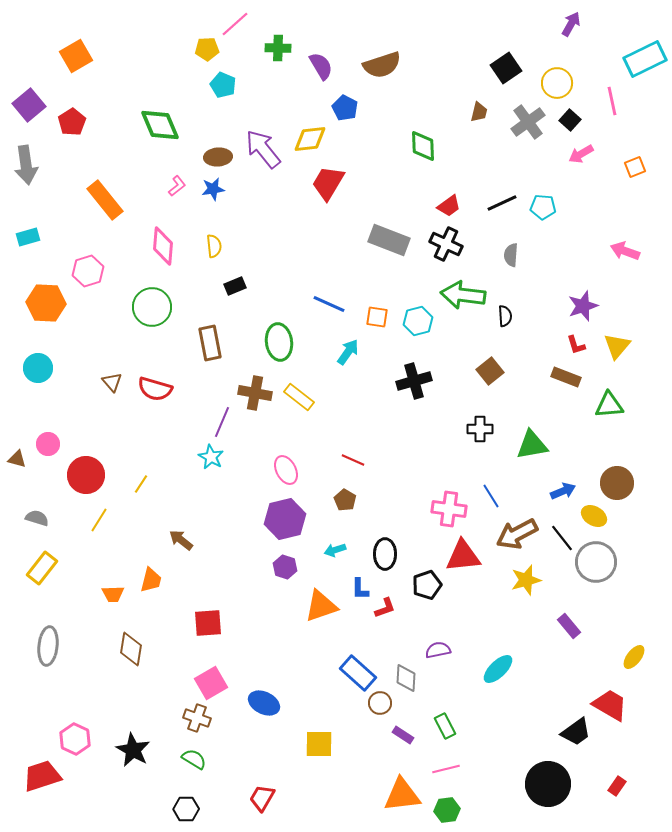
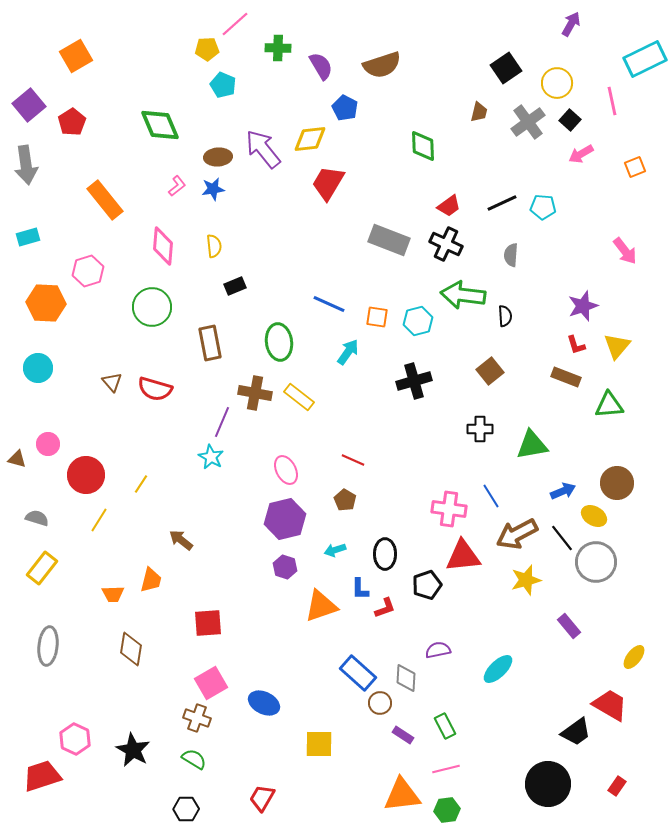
pink arrow at (625, 251): rotated 148 degrees counterclockwise
